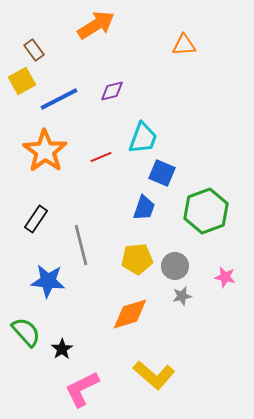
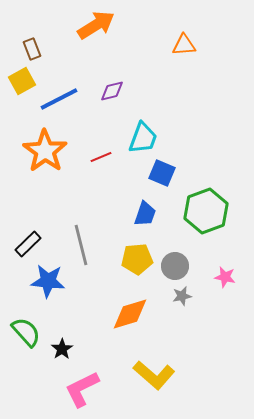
brown rectangle: moved 2 px left, 1 px up; rotated 15 degrees clockwise
blue trapezoid: moved 1 px right, 6 px down
black rectangle: moved 8 px left, 25 px down; rotated 12 degrees clockwise
